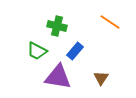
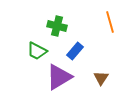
orange line: rotated 40 degrees clockwise
purple triangle: moved 1 px right; rotated 40 degrees counterclockwise
